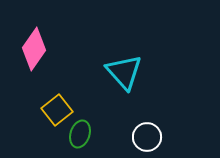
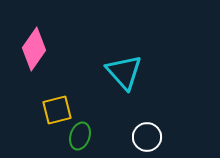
yellow square: rotated 24 degrees clockwise
green ellipse: moved 2 px down
